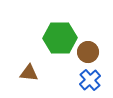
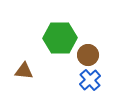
brown circle: moved 3 px down
brown triangle: moved 5 px left, 2 px up
